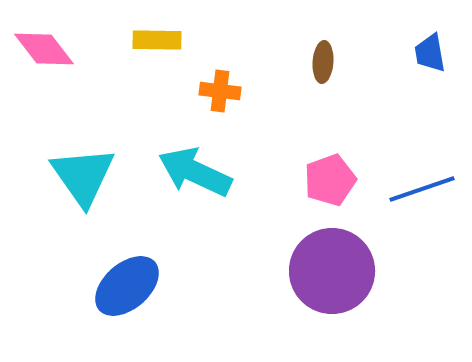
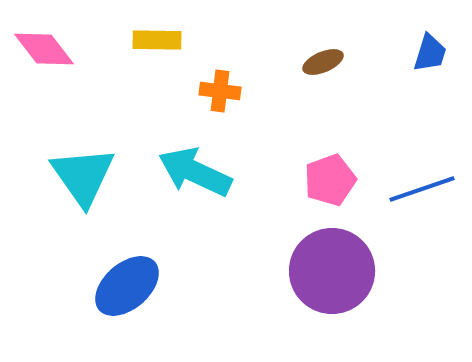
blue trapezoid: rotated 153 degrees counterclockwise
brown ellipse: rotated 63 degrees clockwise
